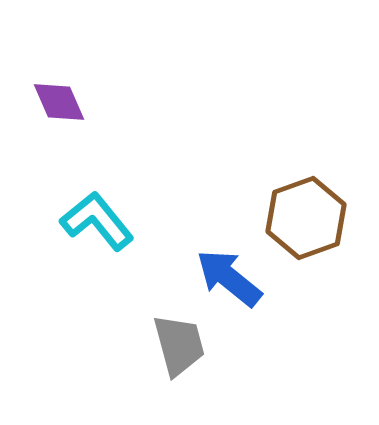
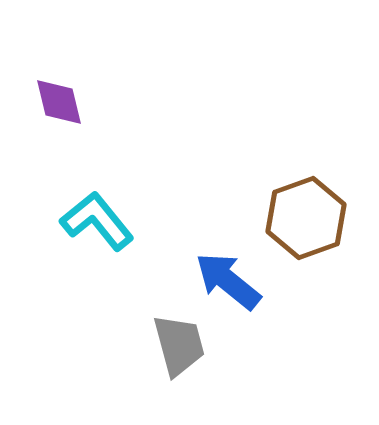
purple diamond: rotated 10 degrees clockwise
blue arrow: moved 1 px left, 3 px down
